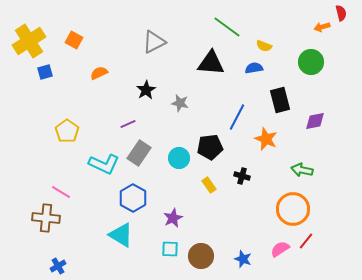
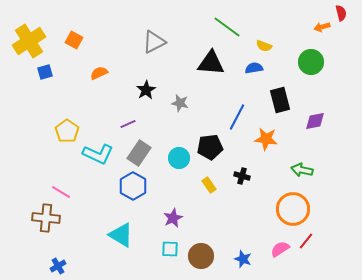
orange star: rotated 15 degrees counterclockwise
cyan L-shape: moved 6 px left, 10 px up
blue hexagon: moved 12 px up
